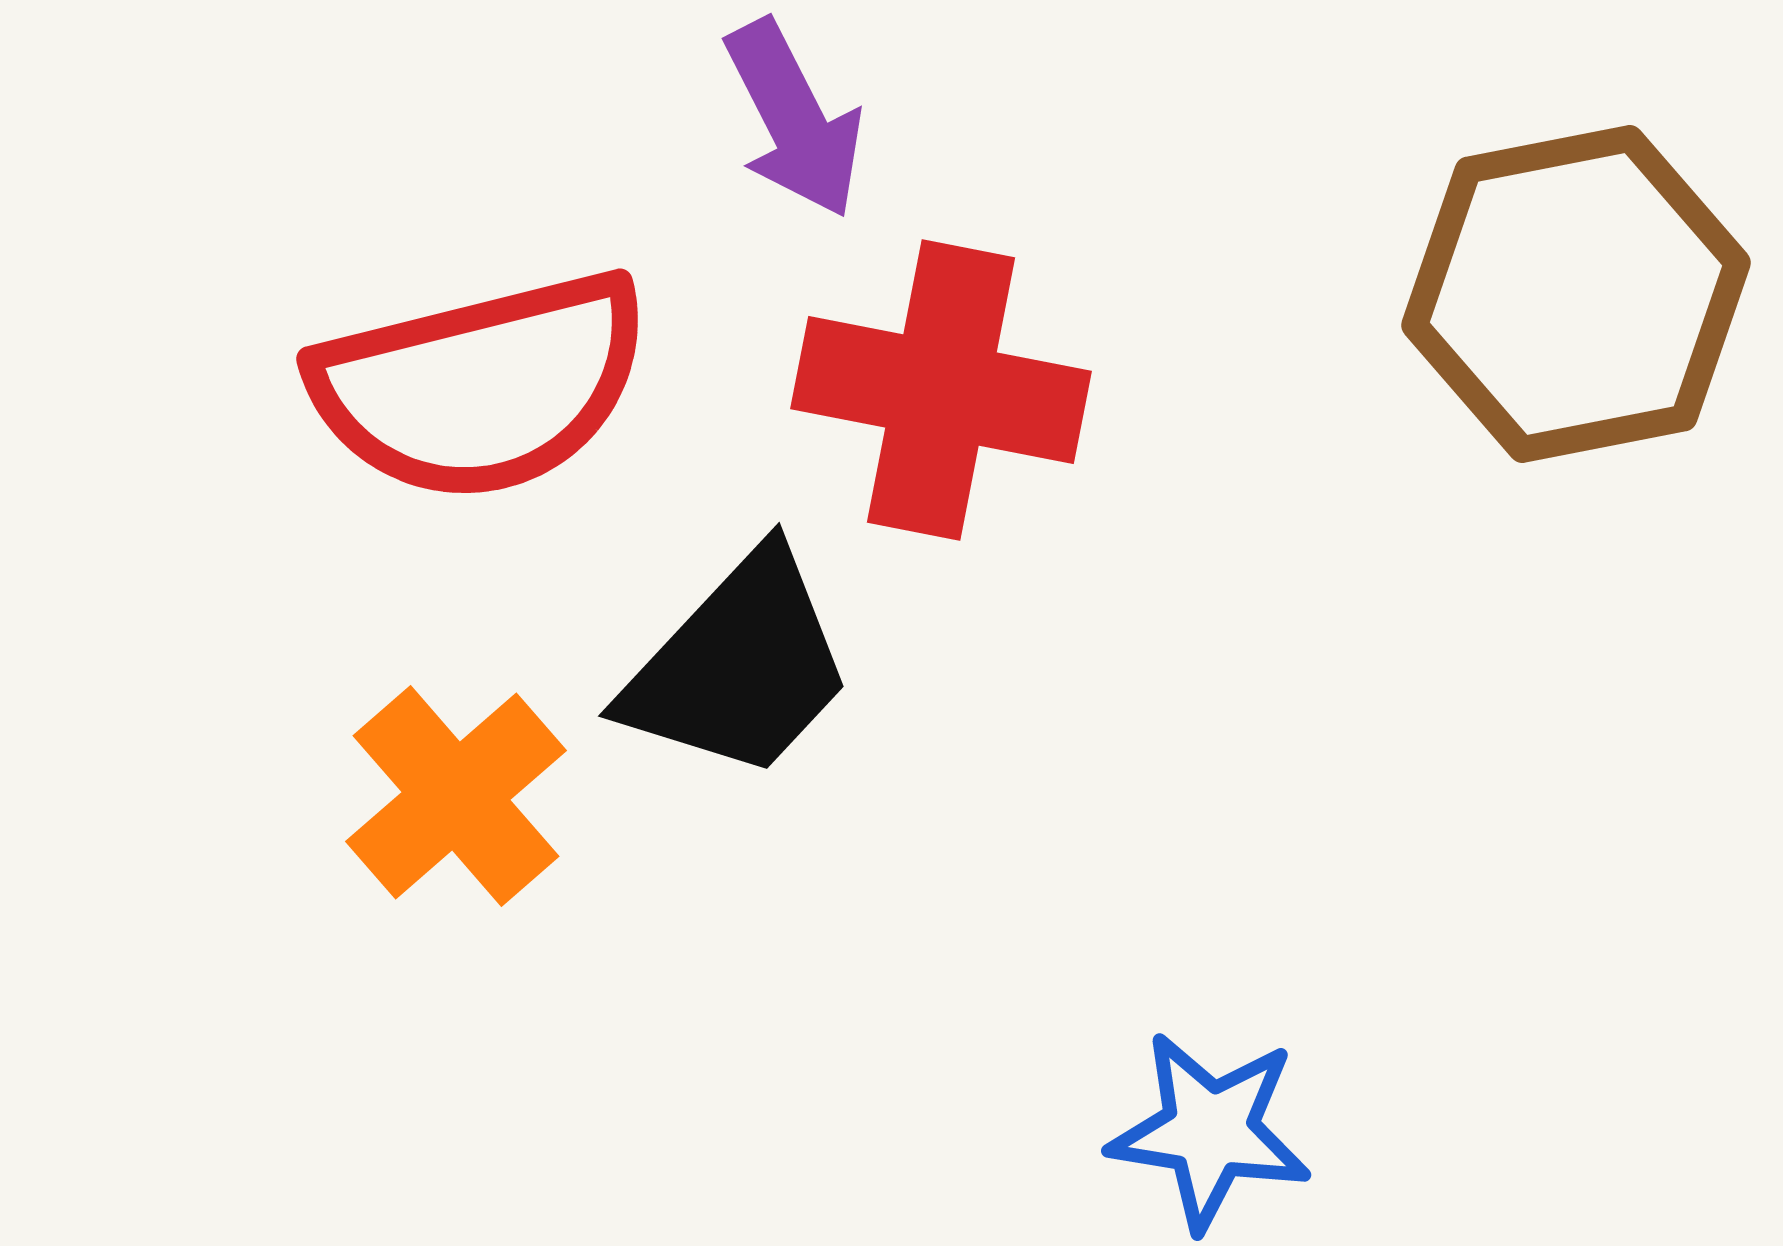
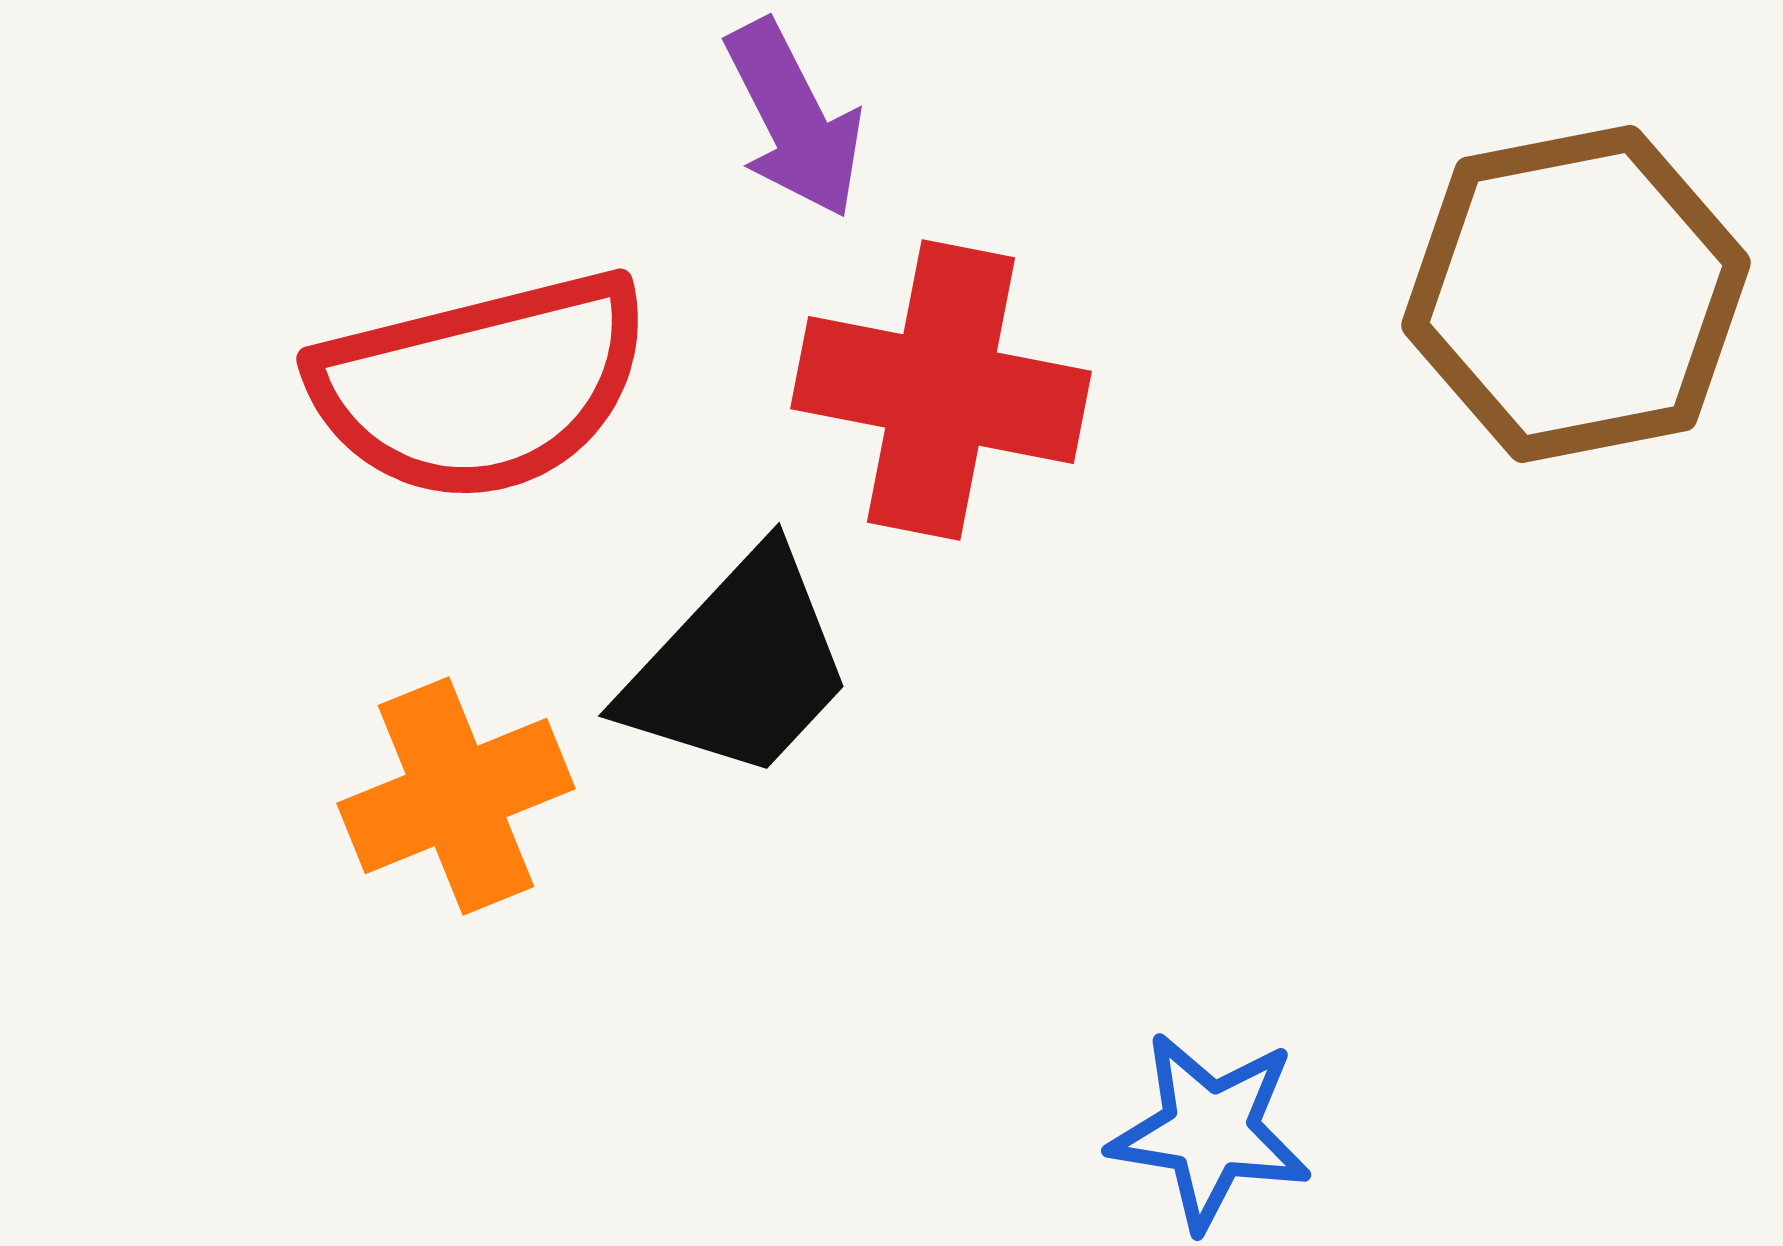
orange cross: rotated 19 degrees clockwise
